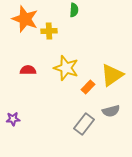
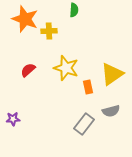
red semicircle: rotated 42 degrees counterclockwise
yellow triangle: moved 1 px up
orange rectangle: rotated 56 degrees counterclockwise
